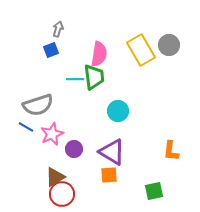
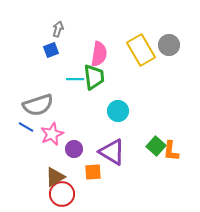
orange square: moved 16 px left, 3 px up
green square: moved 2 px right, 45 px up; rotated 36 degrees counterclockwise
